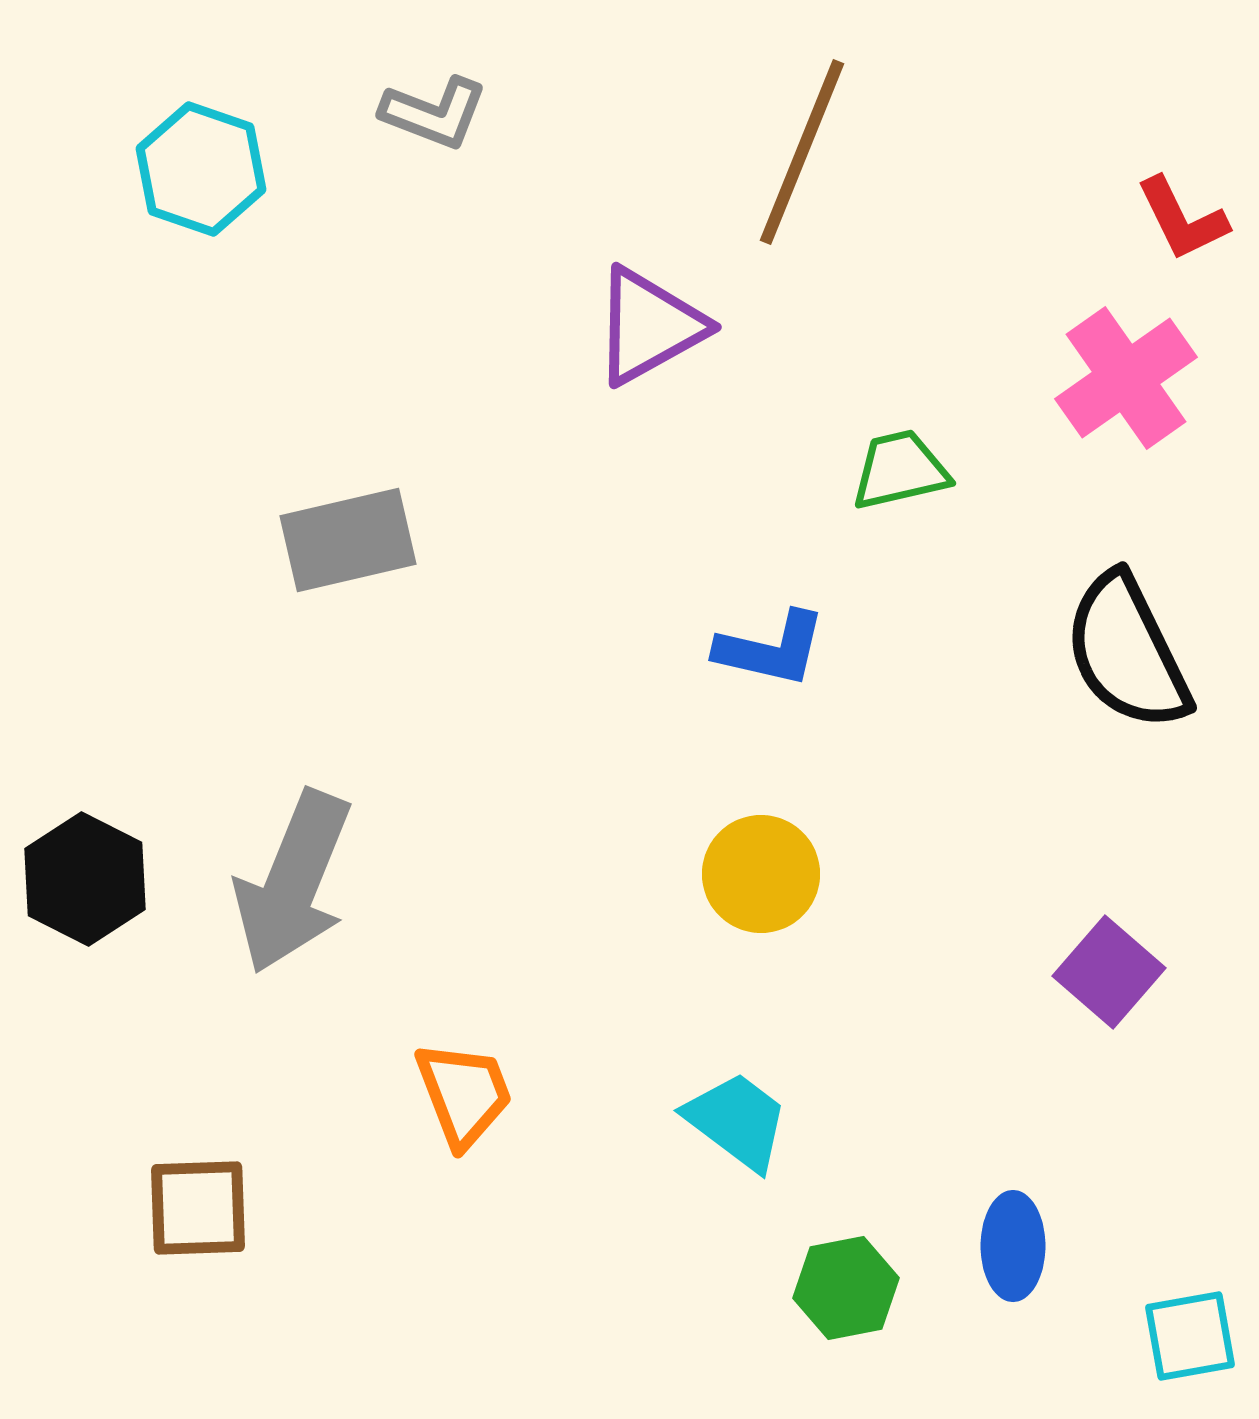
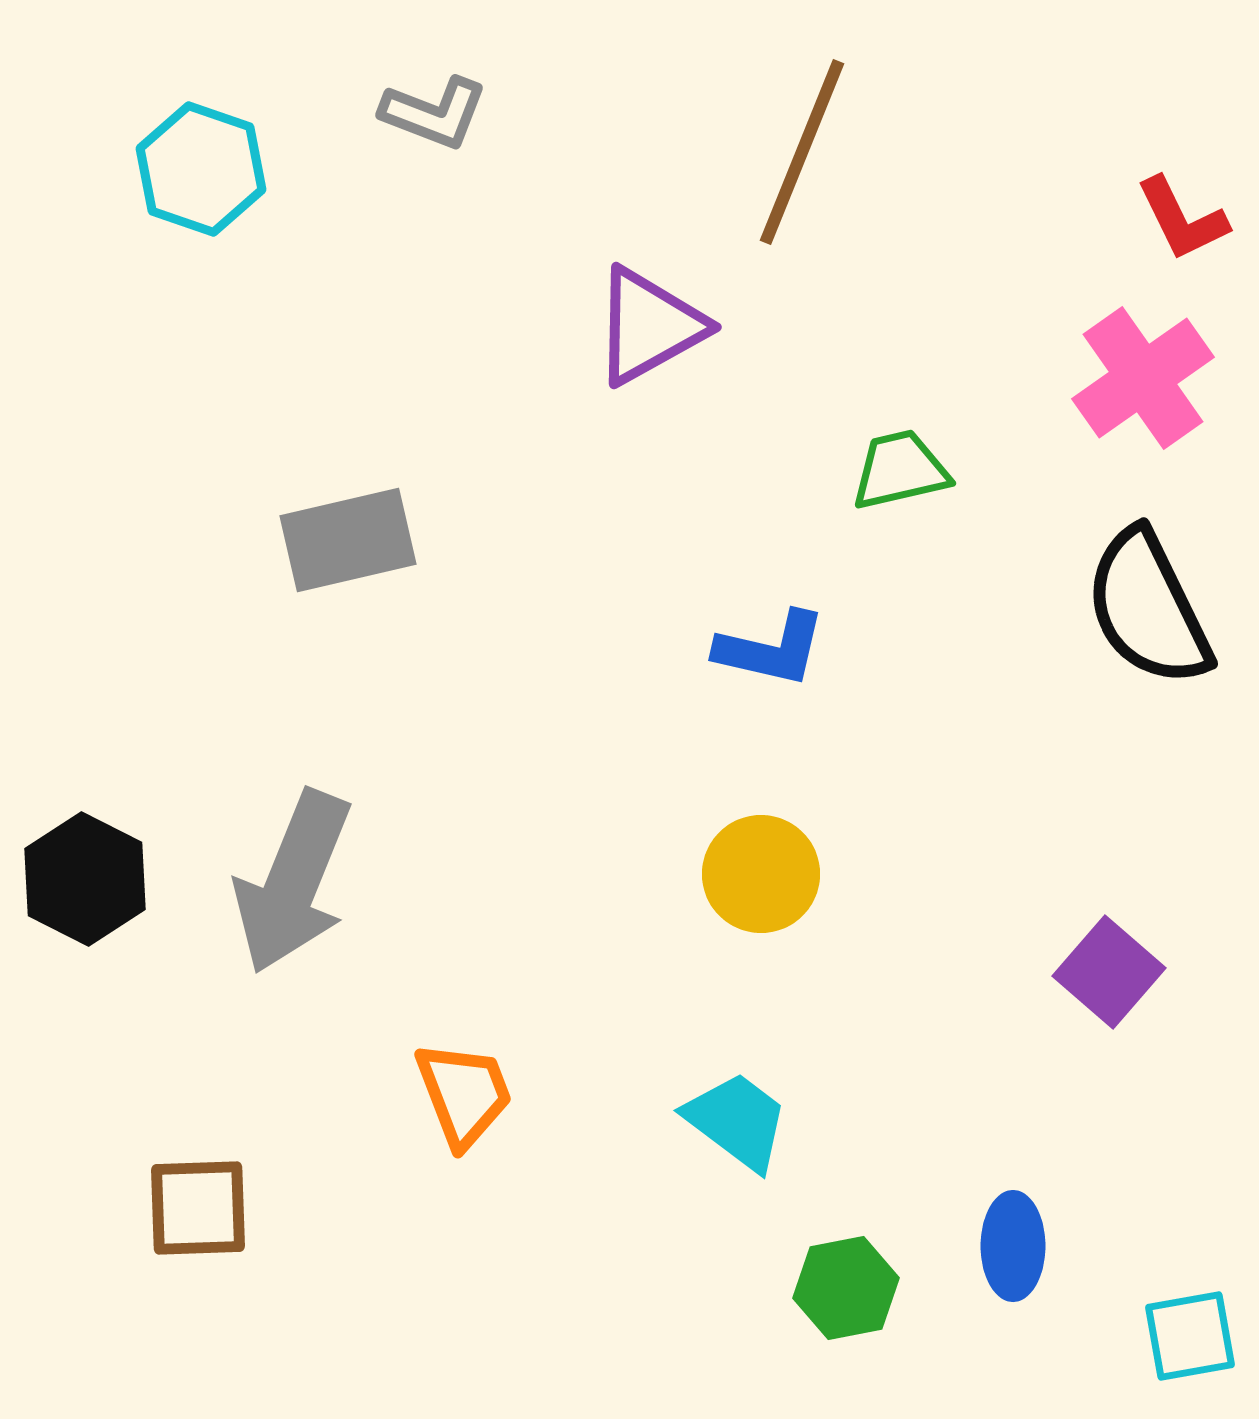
pink cross: moved 17 px right
black semicircle: moved 21 px right, 44 px up
